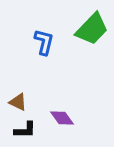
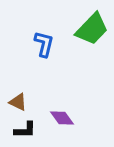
blue L-shape: moved 2 px down
